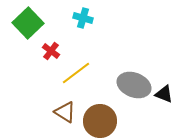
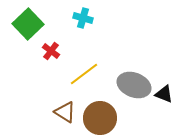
green square: moved 1 px down
yellow line: moved 8 px right, 1 px down
brown circle: moved 3 px up
